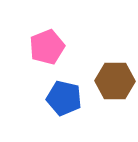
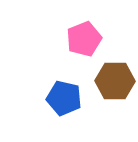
pink pentagon: moved 37 px right, 8 px up
